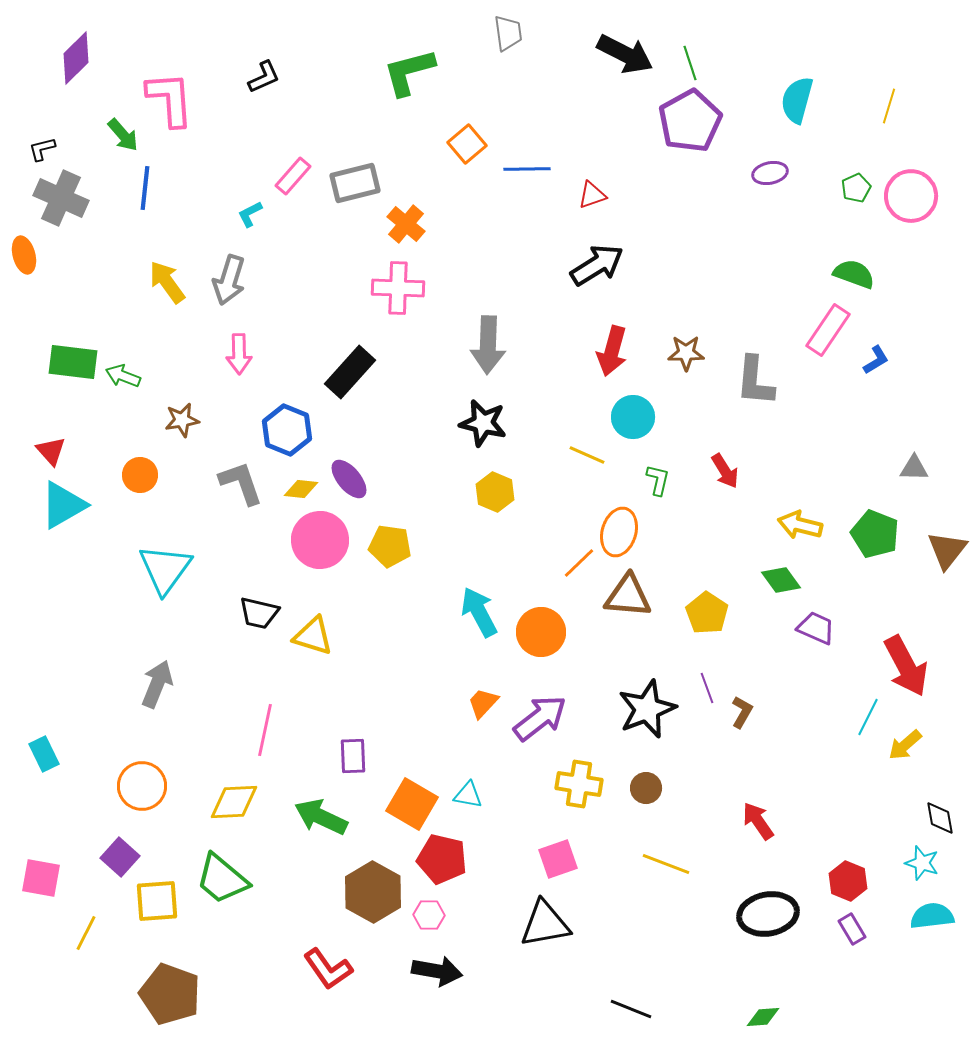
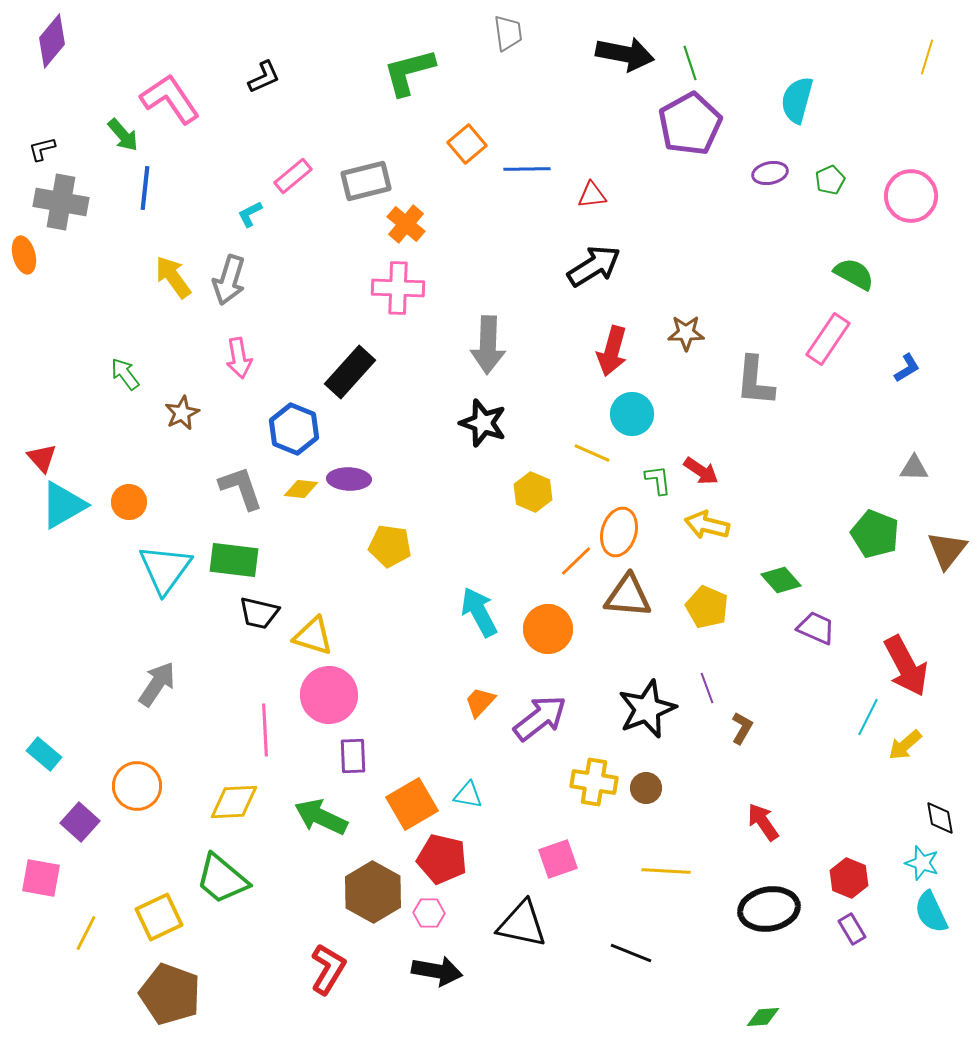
black arrow at (625, 54): rotated 16 degrees counterclockwise
purple diamond at (76, 58): moved 24 px left, 17 px up; rotated 6 degrees counterclockwise
pink L-shape at (170, 99): rotated 30 degrees counterclockwise
yellow line at (889, 106): moved 38 px right, 49 px up
purple pentagon at (690, 121): moved 3 px down
pink rectangle at (293, 176): rotated 9 degrees clockwise
gray rectangle at (355, 183): moved 11 px right, 2 px up
green pentagon at (856, 188): moved 26 px left, 8 px up
red triangle at (592, 195): rotated 12 degrees clockwise
gray cross at (61, 198): moved 4 px down; rotated 14 degrees counterclockwise
black arrow at (597, 265): moved 3 px left, 1 px down
green semicircle at (854, 274): rotated 9 degrees clockwise
yellow arrow at (167, 282): moved 6 px right, 5 px up
pink rectangle at (828, 330): moved 9 px down
brown star at (686, 353): moved 20 px up
pink arrow at (239, 354): moved 4 px down; rotated 9 degrees counterclockwise
blue L-shape at (876, 360): moved 31 px right, 8 px down
green rectangle at (73, 362): moved 161 px right, 198 px down
green arrow at (123, 376): moved 2 px right, 2 px up; rotated 32 degrees clockwise
cyan circle at (633, 417): moved 1 px left, 3 px up
brown star at (182, 420): moved 7 px up; rotated 16 degrees counterclockwise
black star at (483, 423): rotated 6 degrees clockwise
blue hexagon at (287, 430): moved 7 px right, 1 px up
red triangle at (51, 451): moved 9 px left, 7 px down
yellow line at (587, 455): moved 5 px right, 2 px up
red arrow at (725, 471): moved 24 px left; rotated 24 degrees counterclockwise
orange circle at (140, 475): moved 11 px left, 27 px down
purple ellipse at (349, 479): rotated 48 degrees counterclockwise
green L-shape at (658, 480): rotated 20 degrees counterclockwise
gray L-shape at (241, 483): moved 5 px down
yellow hexagon at (495, 492): moved 38 px right
yellow arrow at (800, 525): moved 93 px left
pink circle at (320, 540): moved 9 px right, 155 px down
orange line at (579, 563): moved 3 px left, 2 px up
green diamond at (781, 580): rotated 6 degrees counterclockwise
yellow pentagon at (707, 613): moved 6 px up; rotated 9 degrees counterclockwise
orange circle at (541, 632): moved 7 px right, 3 px up
gray arrow at (157, 684): rotated 12 degrees clockwise
orange trapezoid at (483, 703): moved 3 px left, 1 px up
brown L-shape at (742, 712): moved 16 px down
pink line at (265, 730): rotated 15 degrees counterclockwise
cyan rectangle at (44, 754): rotated 24 degrees counterclockwise
yellow cross at (579, 784): moved 15 px right, 2 px up
orange circle at (142, 786): moved 5 px left
orange square at (412, 804): rotated 30 degrees clockwise
red arrow at (758, 821): moved 5 px right, 1 px down
purple square at (120, 857): moved 40 px left, 35 px up
yellow line at (666, 864): moved 7 px down; rotated 18 degrees counterclockwise
red hexagon at (848, 881): moved 1 px right, 3 px up
yellow square at (157, 901): moved 2 px right, 16 px down; rotated 21 degrees counterclockwise
black ellipse at (768, 914): moved 1 px right, 5 px up
pink hexagon at (429, 915): moved 2 px up
cyan semicircle at (932, 916): moved 1 px left, 4 px up; rotated 108 degrees counterclockwise
black triangle at (545, 924): moved 23 px left; rotated 22 degrees clockwise
red L-shape at (328, 969): rotated 114 degrees counterclockwise
black line at (631, 1009): moved 56 px up
